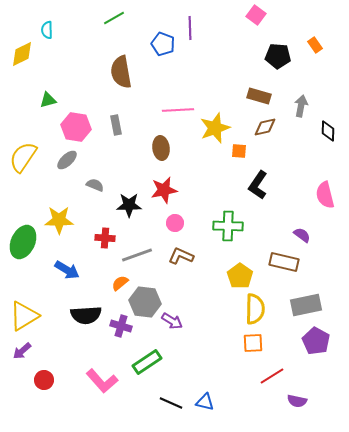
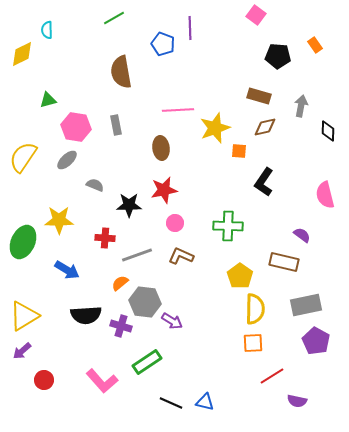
black L-shape at (258, 185): moved 6 px right, 3 px up
